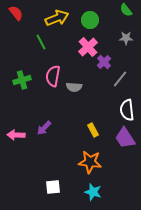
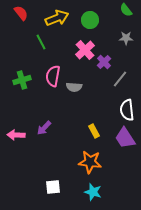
red semicircle: moved 5 px right
pink cross: moved 3 px left, 3 px down
yellow rectangle: moved 1 px right, 1 px down
